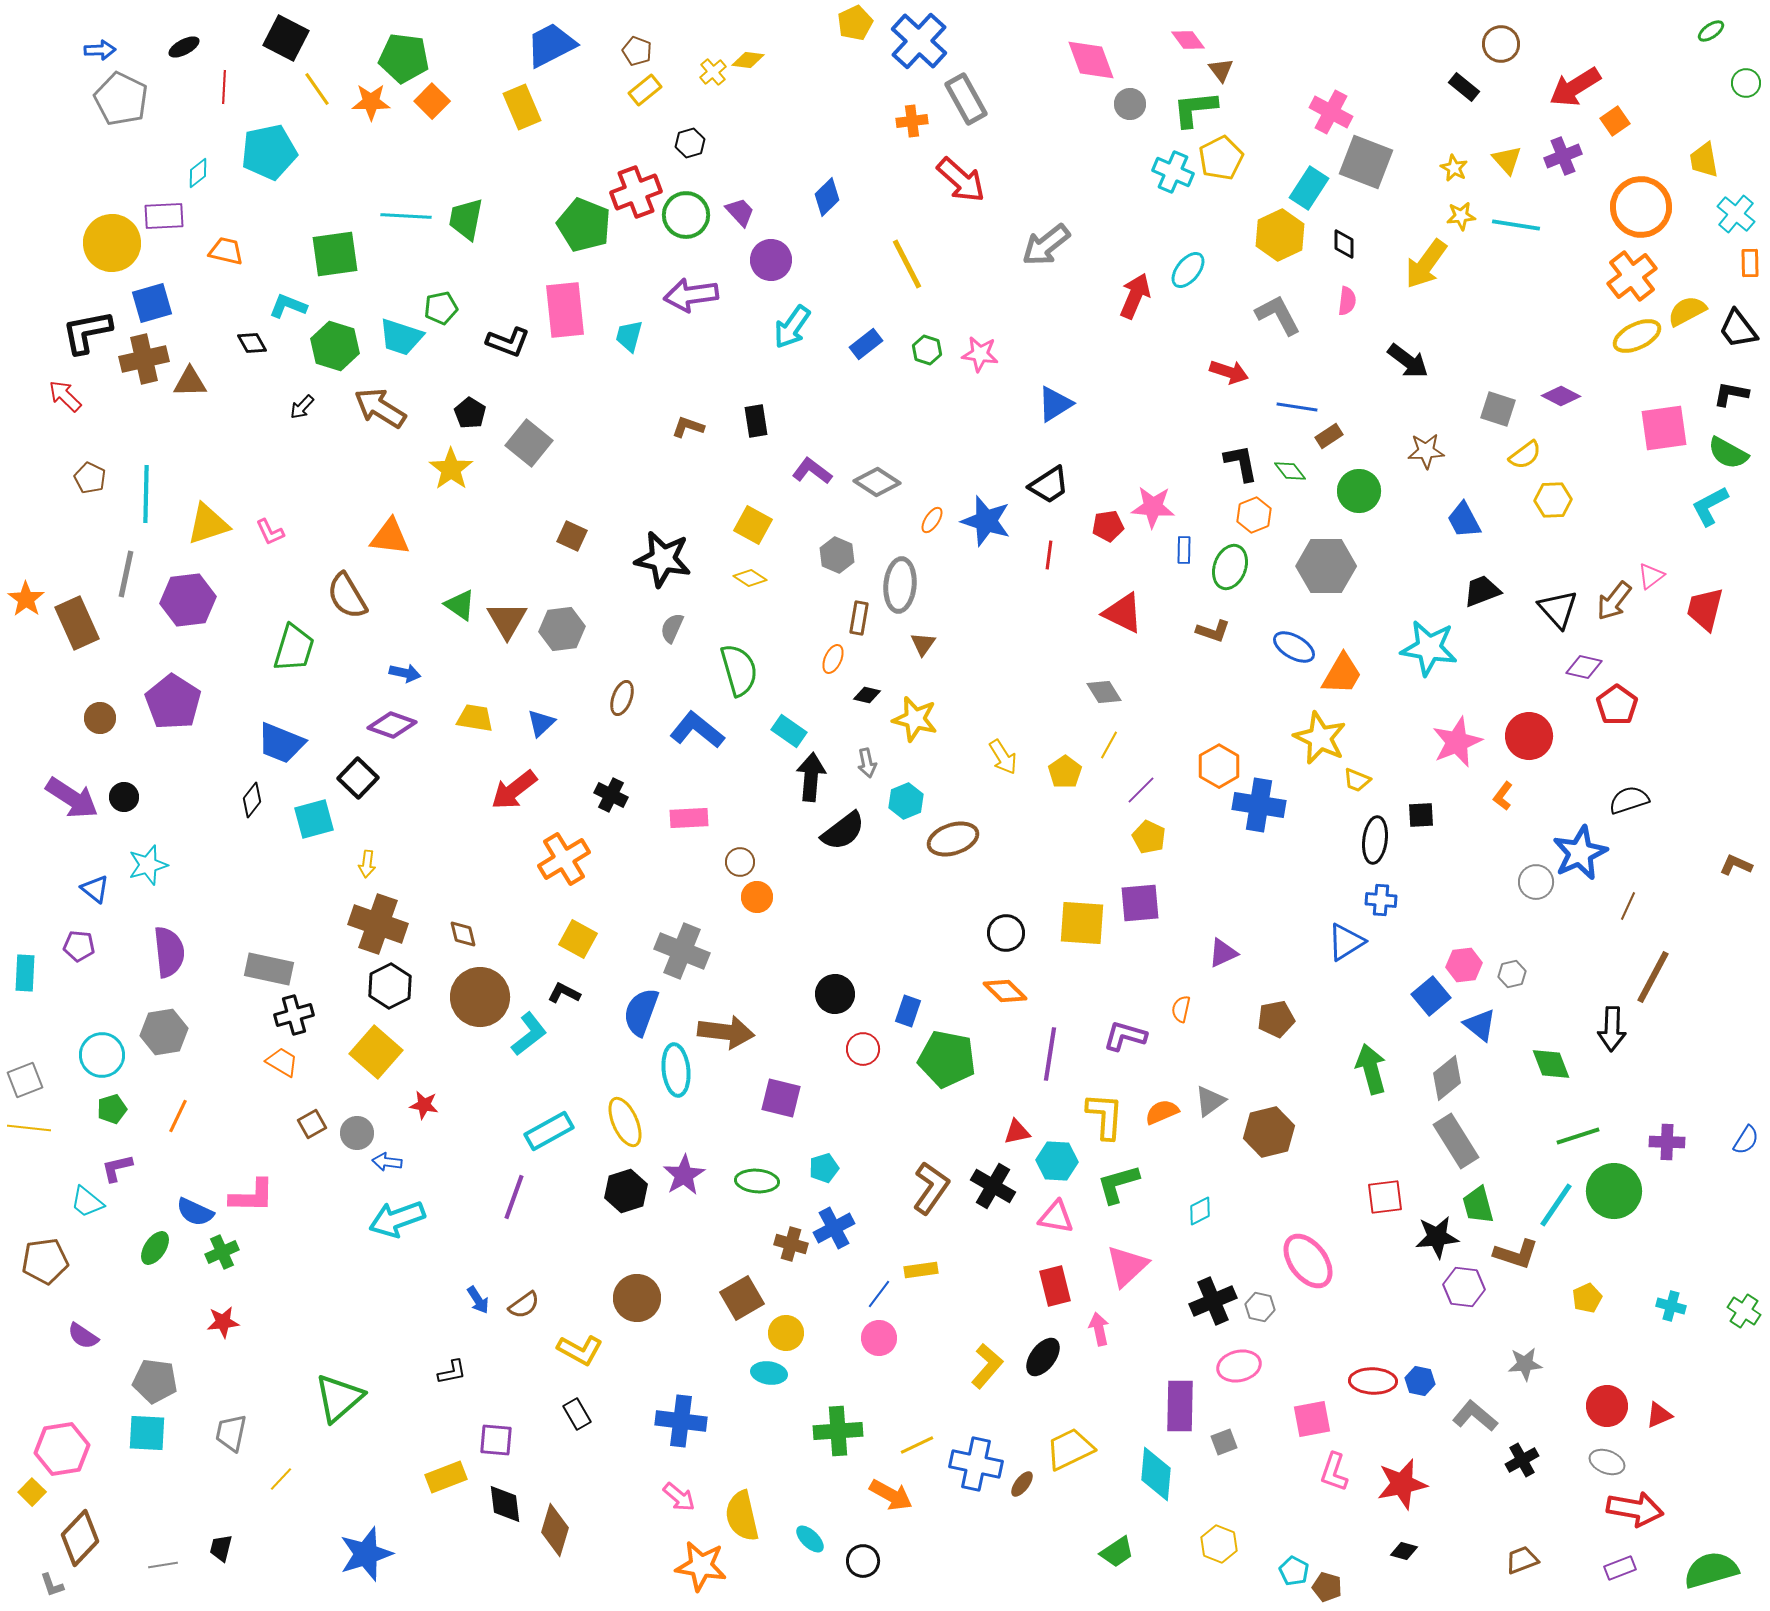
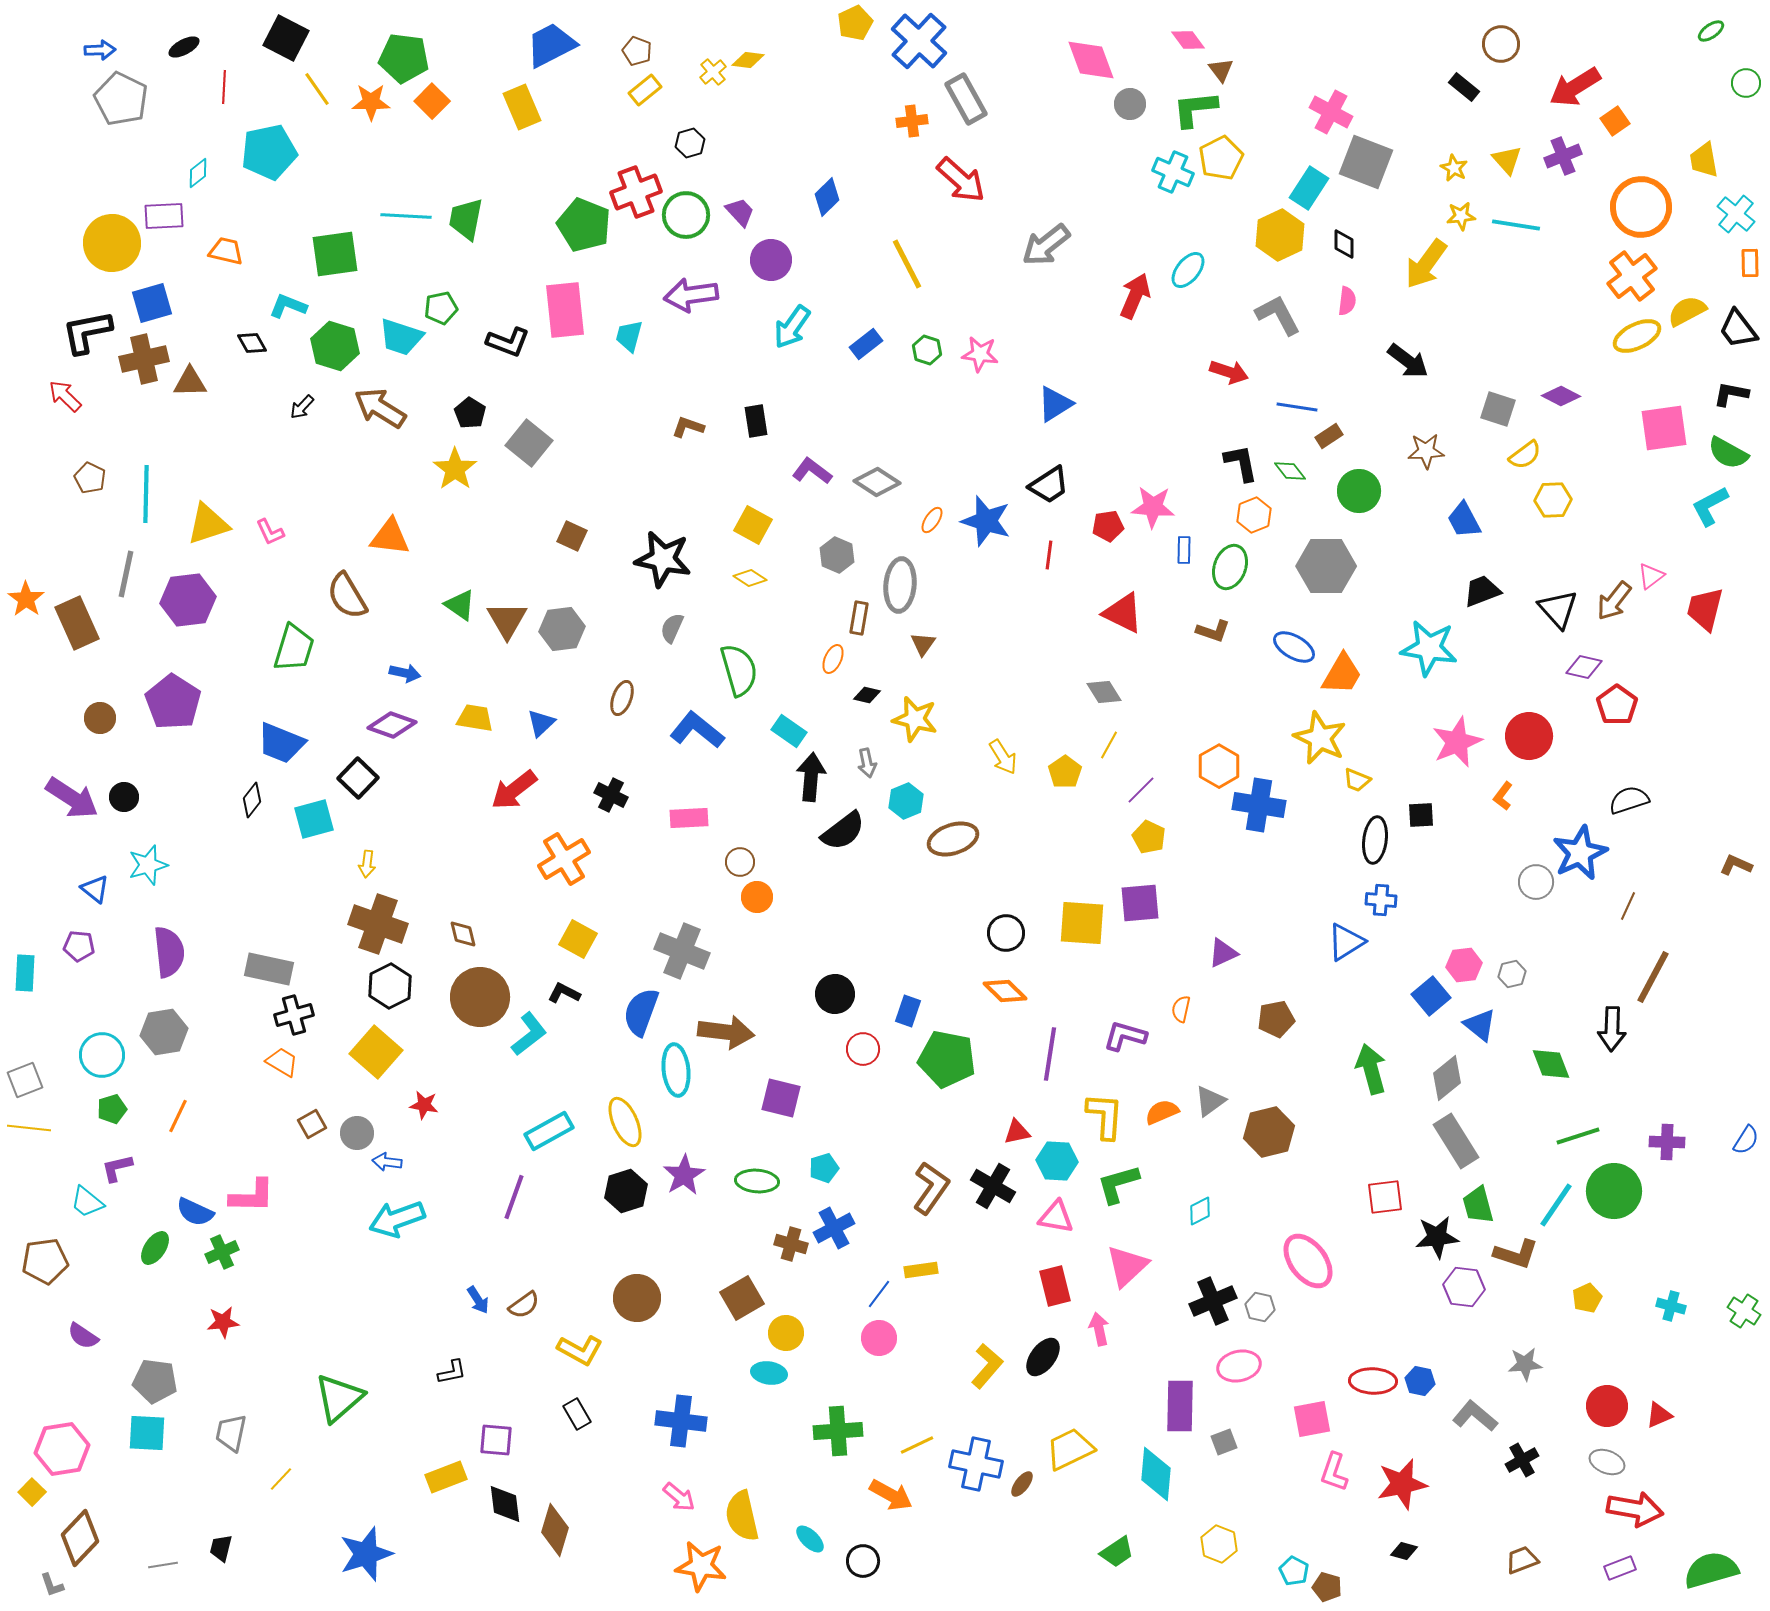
yellow star at (451, 469): moved 4 px right
